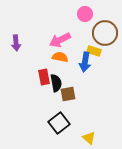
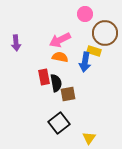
yellow triangle: rotated 24 degrees clockwise
